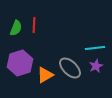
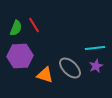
red line: rotated 35 degrees counterclockwise
purple hexagon: moved 7 px up; rotated 15 degrees clockwise
orange triangle: rotated 48 degrees clockwise
